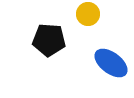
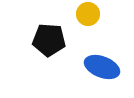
blue ellipse: moved 9 px left, 4 px down; rotated 16 degrees counterclockwise
